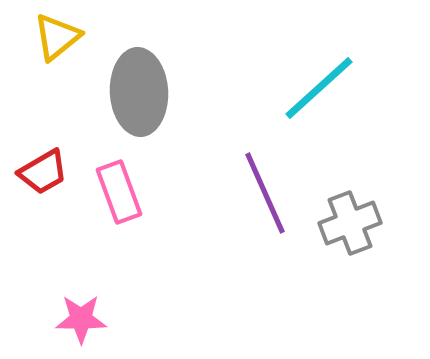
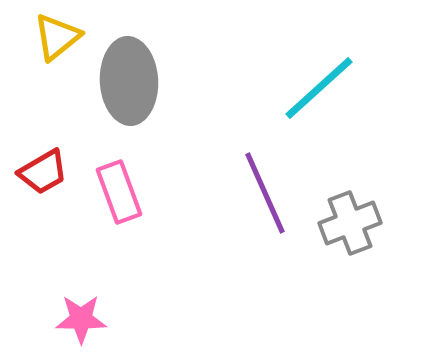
gray ellipse: moved 10 px left, 11 px up
